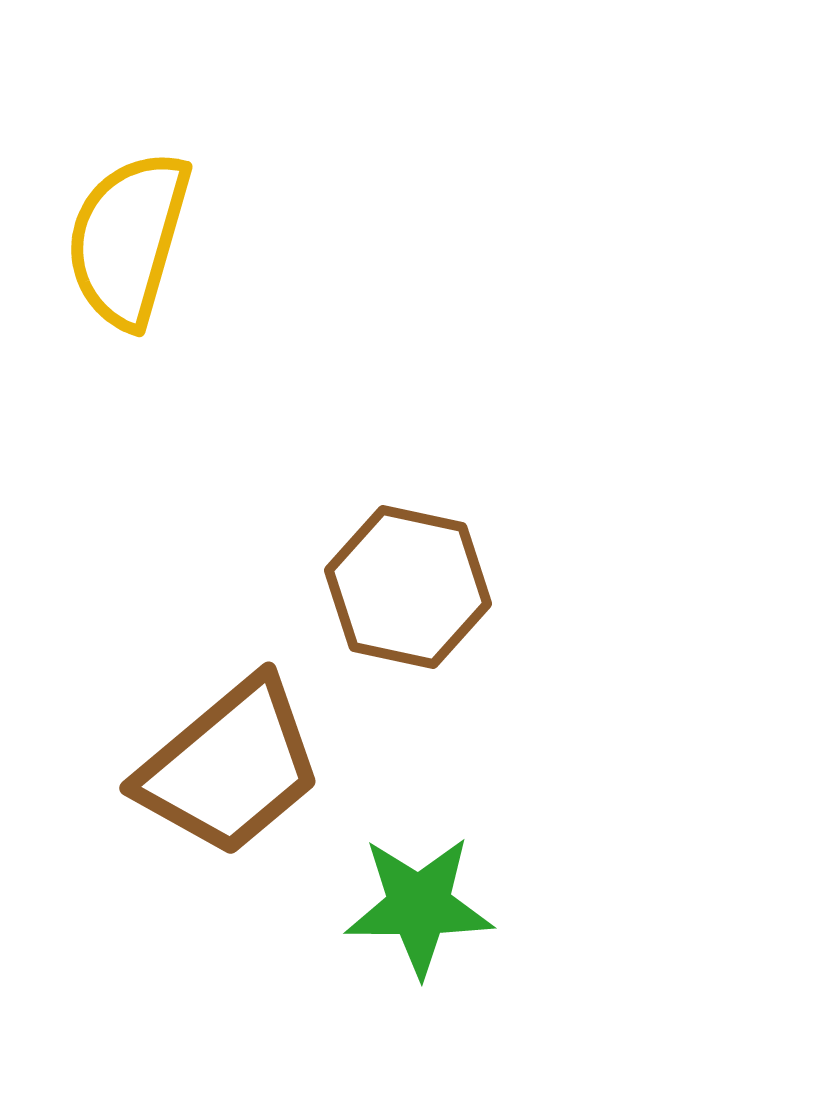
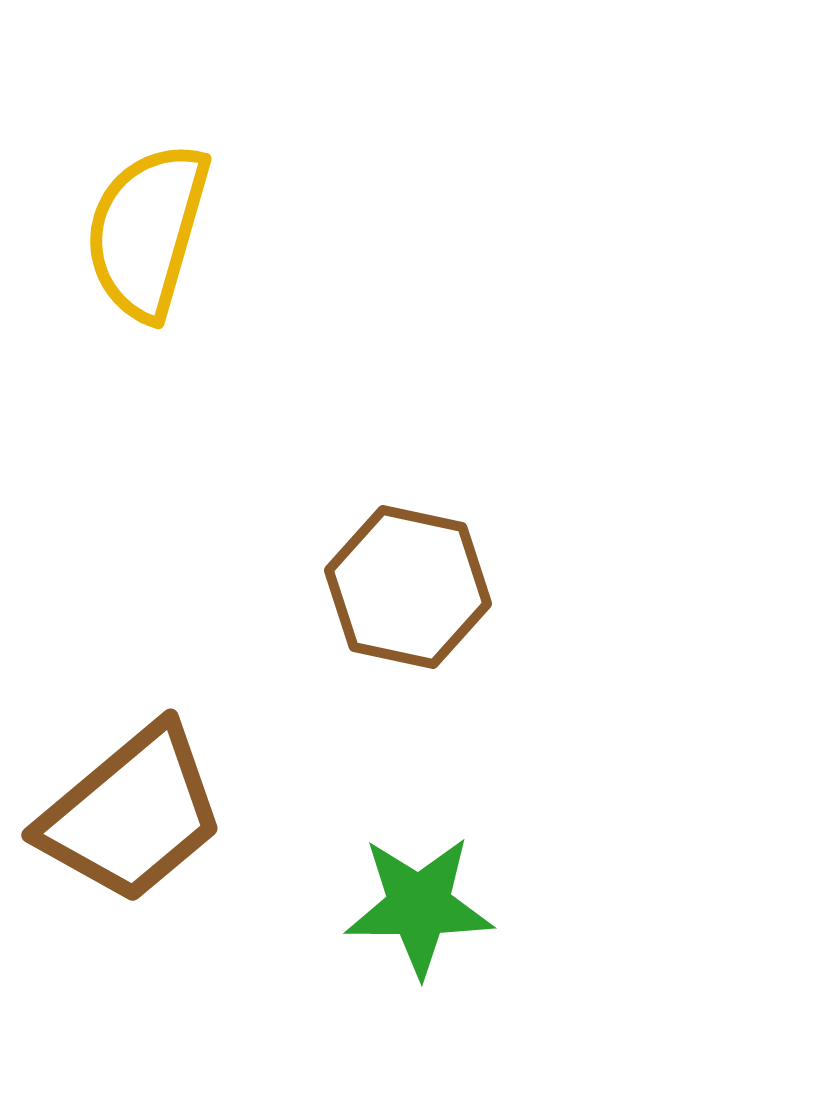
yellow semicircle: moved 19 px right, 8 px up
brown trapezoid: moved 98 px left, 47 px down
